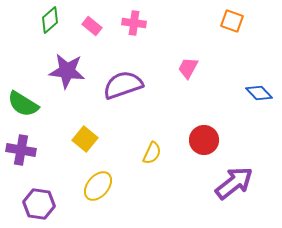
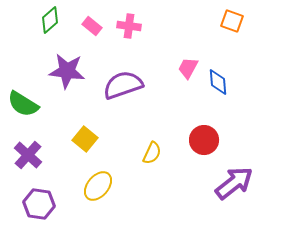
pink cross: moved 5 px left, 3 px down
blue diamond: moved 41 px left, 11 px up; rotated 40 degrees clockwise
purple cross: moved 7 px right, 5 px down; rotated 32 degrees clockwise
